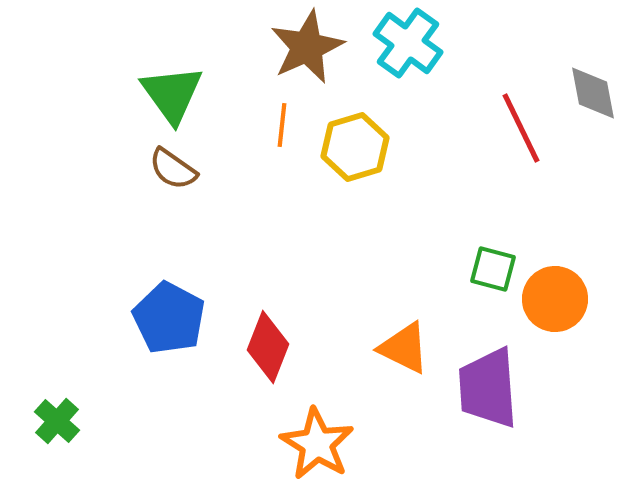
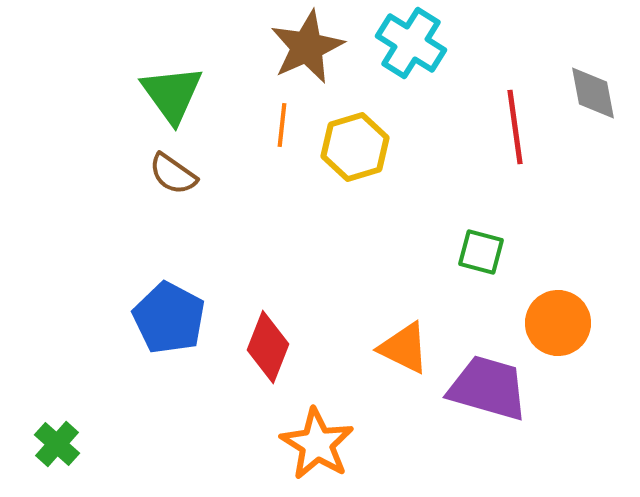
cyan cross: moved 3 px right; rotated 4 degrees counterclockwise
red line: moved 6 px left, 1 px up; rotated 18 degrees clockwise
brown semicircle: moved 5 px down
green square: moved 12 px left, 17 px up
orange circle: moved 3 px right, 24 px down
purple trapezoid: rotated 110 degrees clockwise
green cross: moved 23 px down
